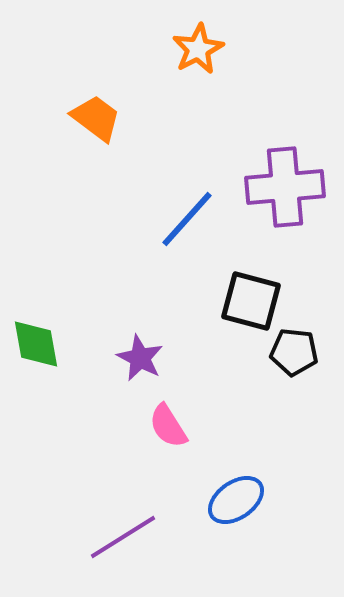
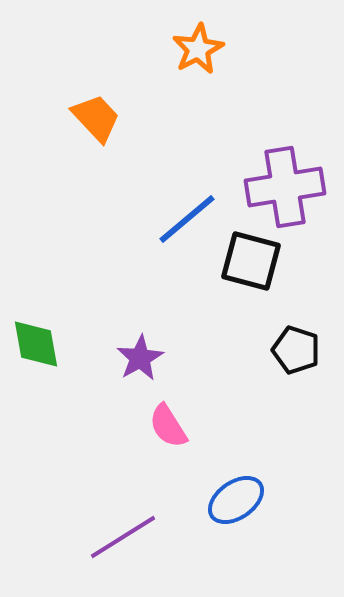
orange trapezoid: rotated 10 degrees clockwise
purple cross: rotated 4 degrees counterclockwise
blue line: rotated 8 degrees clockwise
black square: moved 40 px up
black pentagon: moved 2 px right, 2 px up; rotated 12 degrees clockwise
purple star: rotated 15 degrees clockwise
